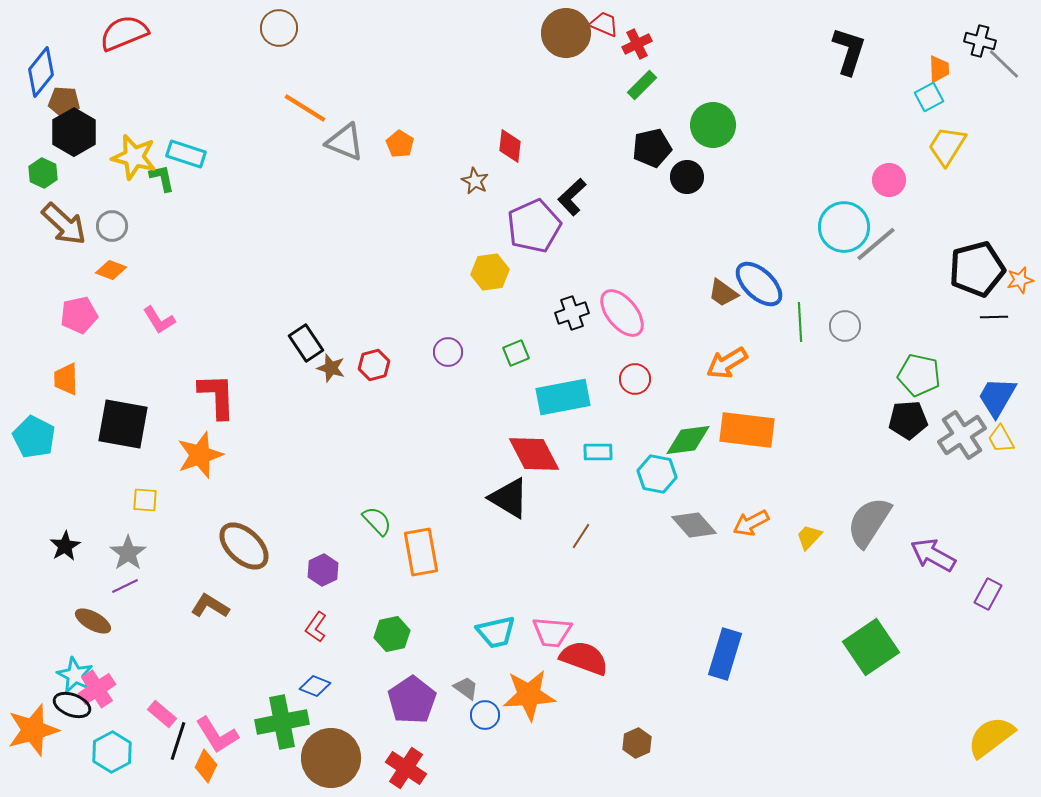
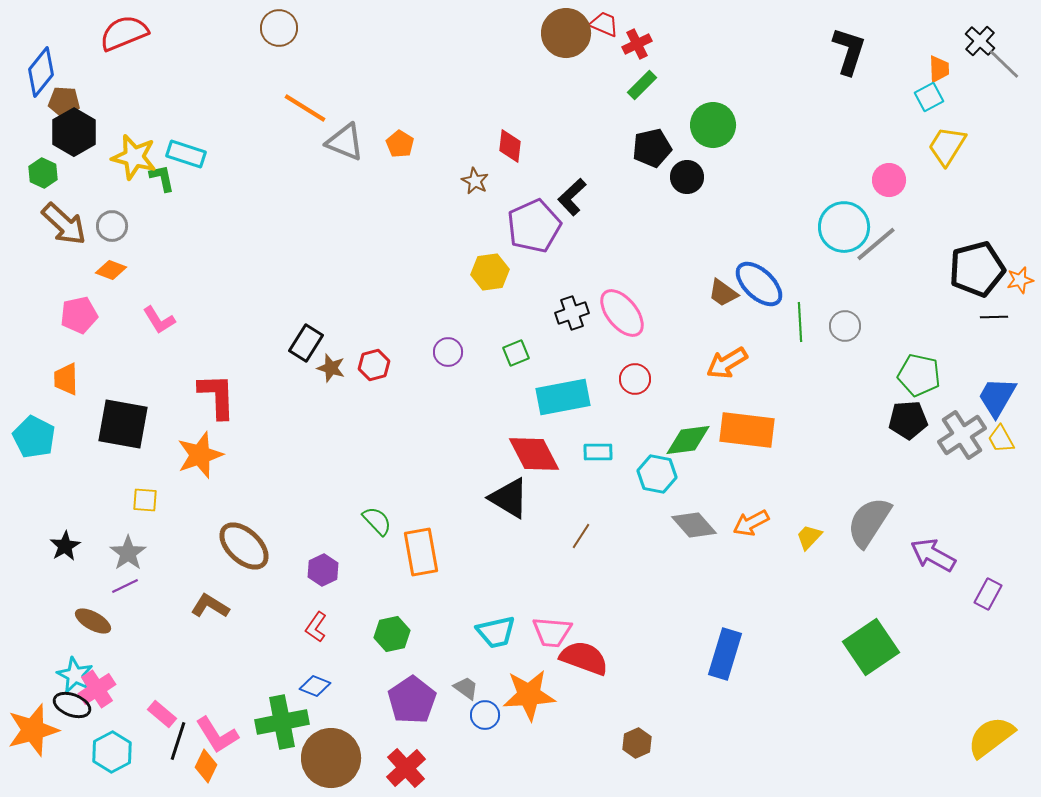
black cross at (980, 41): rotated 28 degrees clockwise
black rectangle at (306, 343): rotated 66 degrees clockwise
red cross at (406, 768): rotated 15 degrees clockwise
